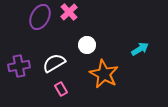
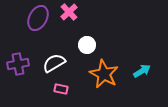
purple ellipse: moved 2 px left, 1 px down
cyan arrow: moved 2 px right, 22 px down
purple cross: moved 1 px left, 2 px up
pink rectangle: rotated 48 degrees counterclockwise
